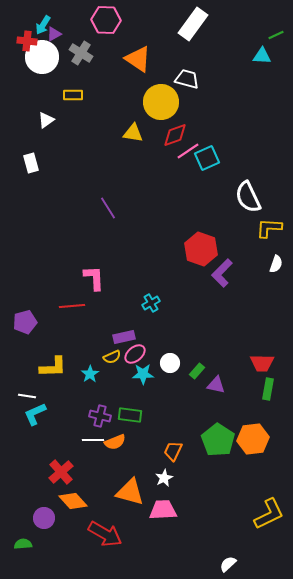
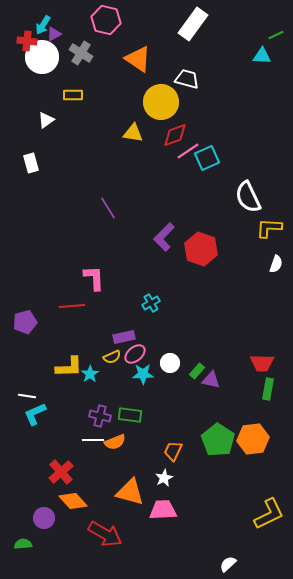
pink hexagon at (106, 20): rotated 12 degrees clockwise
purple L-shape at (222, 273): moved 58 px left, 36 px up
yellow L-shape at (53, 367): moved 16 px right
purple triangle at (216, 385): moved 5 px left, 5 px up
